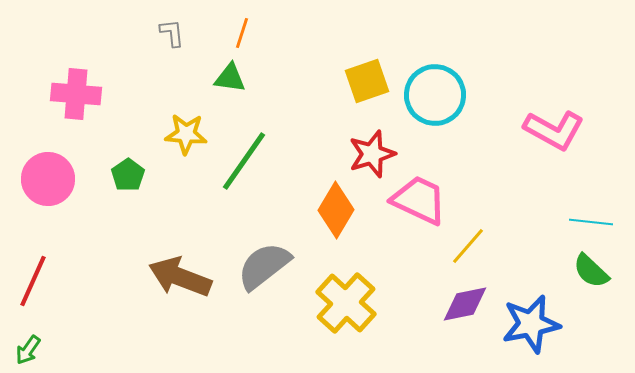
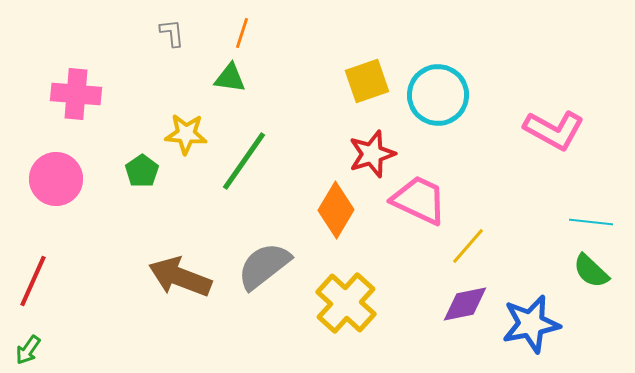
cyan circle: moved 3 px right
green pentagon: moved 14 px right, 4 px up
pink circle: moved 8 px right
